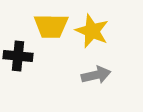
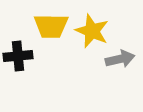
black cross: rotated 12 degrees counterclockwise
gray arrow: moved 24 px right, 16 px up
